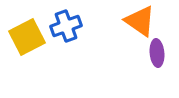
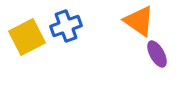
orange triangle: moved 1 px left
purple ellipse: moved 1 px down; rotated 24 degrees counterclockwise
